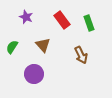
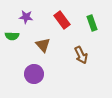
purple star: rotated 16 degrees counterclockwise
green rectangle: moved 3 px right
green semicircle: moved 11 px up; rotated 120 degrees counterclockwise
